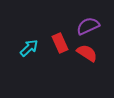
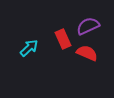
red rectangle: moved 3 px right, 4 px up
red semicircle: rotated 10 degrees counterclockwise
